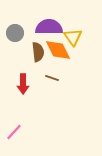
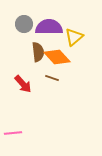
gray circle: moved 9 px right, 9 px up
yellow triangle: moved 1 px right; rotated 24 degrees clockwise
orange diamond: moved 1 px left, 7 px down; rotated 16 degrees counterclockwise
red arrow: rotated 42 degrees counterclockwise
pink line: moved 1 px left, 1 px down; rotated 42 degrees clockwise
